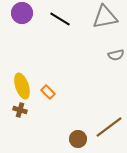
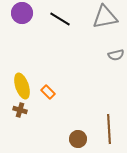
brown line: moved 2 px down; rotated 56 degrees counterclockwise
